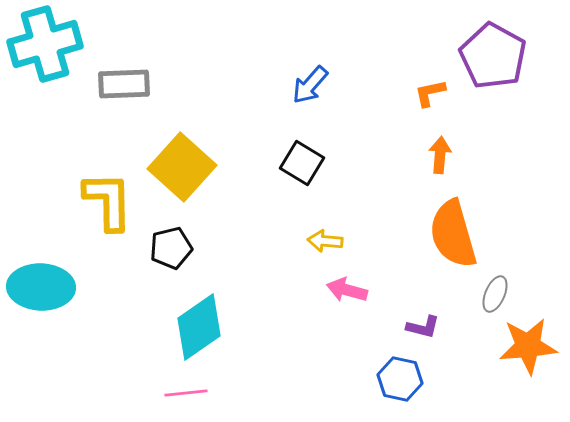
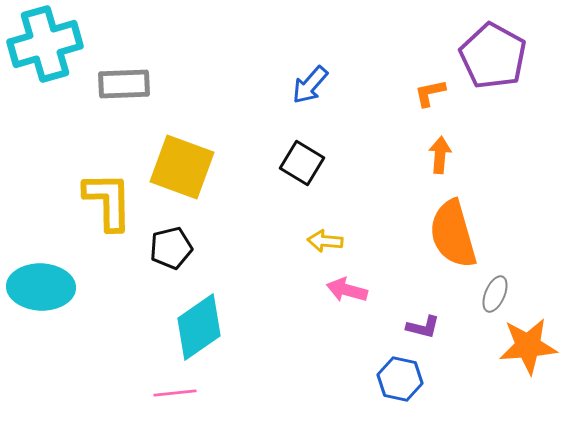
yellow square: rotated 22 degrees counterclockwise
pink line: moved 11 px left
